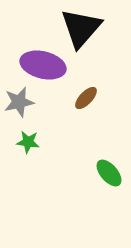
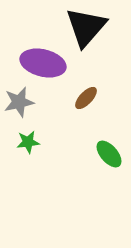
black triangle: moved 5 px right, 1 px up
purple ellipse: moved 2 px up
green star: rotated 15 degrees counterclockwise
green ellipse: moved 19 px up
